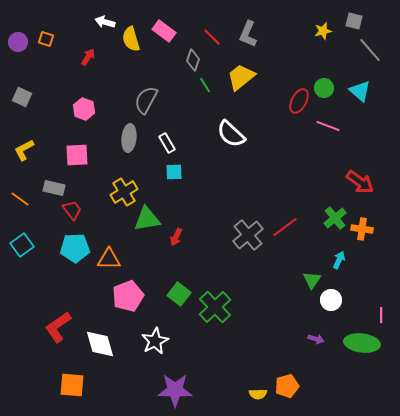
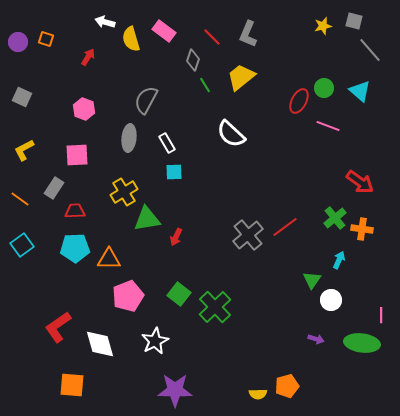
yellow star at (323, 31): moved 5 px up
gray rectangle at (54, 188): rotated 70 degrees counterclockwise
red trapezoid at (72, 210): moved 3 px right, 1 px down; rotated 55 degrees counterclockwise
